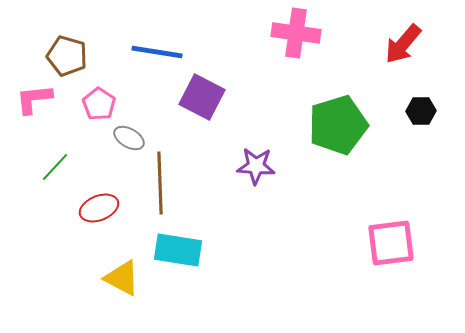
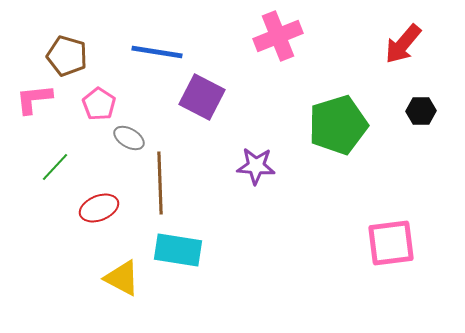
pink cross: moved 18 px left, 3 px down; rotated 30 degrees counterclockwise
